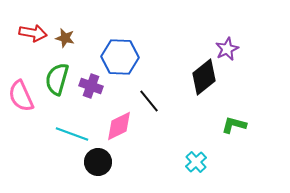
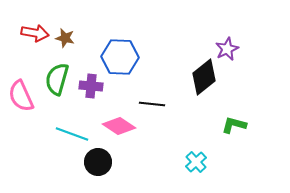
red arrow: moved 2 px right
purple cross: rotated 15 degrees counterclockwise
black line: moved 3 px right, 3 px down; rotated 45 degrees counterclockwise
pink diamond: rotated 60 degrees clockwise
